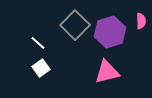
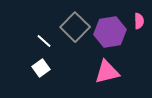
pink semicircle: moved 2 px left
gray square: moved 2 px down
purple hexagon: rotated 8 degrees clockwise
white line: moved 6 px right, 2 px up
